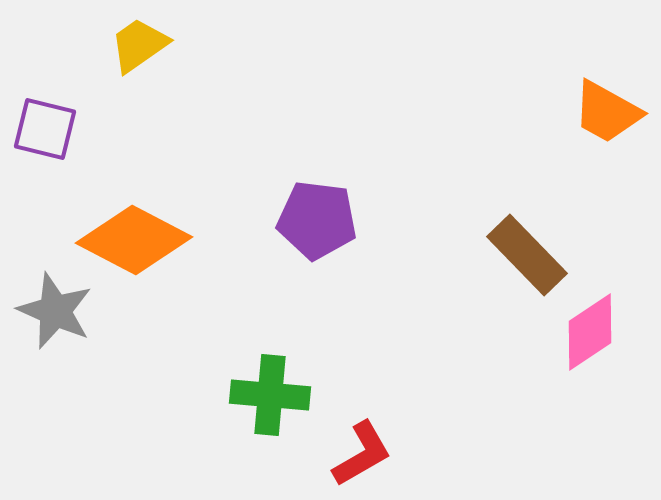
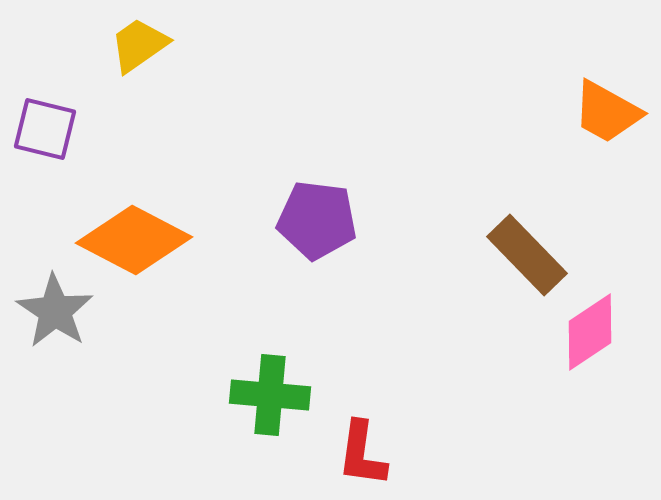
gray star: rotated 10 degrees clockwise
red L-shape: rotated 128 degrees clockwise
